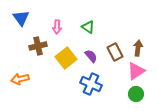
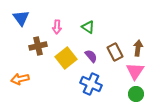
pink triangle: moved 1 px left; rotated 24 degrees counterclockwise
